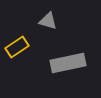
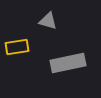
yellow rectangle: rotated 25 degrees clockwise
